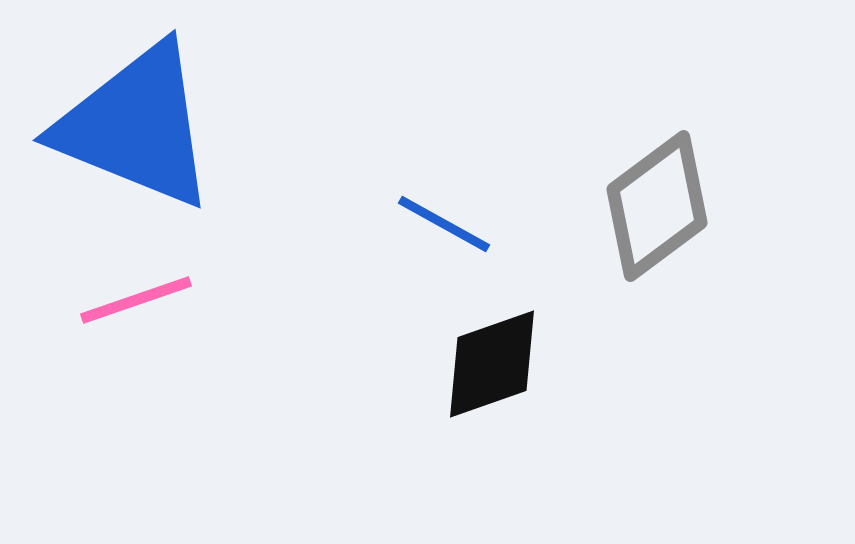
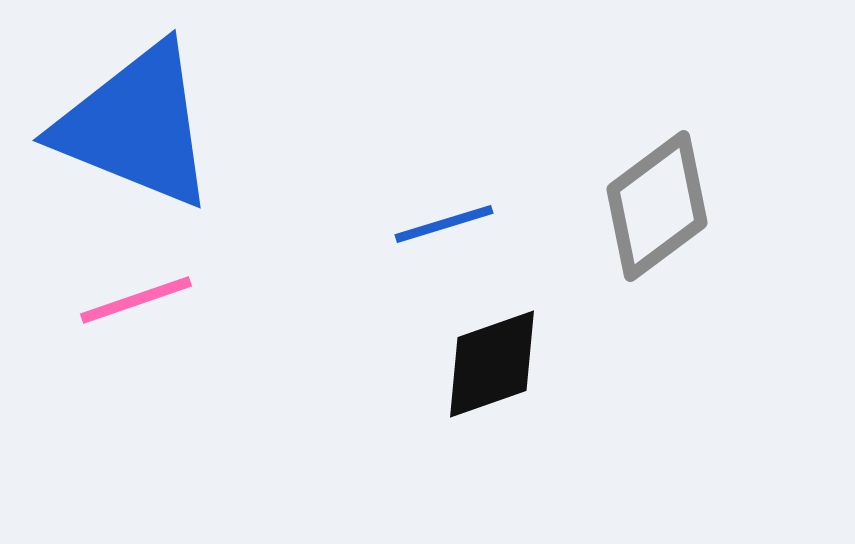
blue line: rotated 46 degrees counterclockwise
